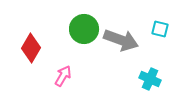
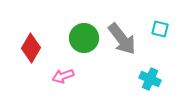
green circle: moved 9 px down
gray arrow: moved 1 px right, 1 px up; rotated 32 degrees clockwise
pink arrow: rotated 140 degrees counterclockwise
